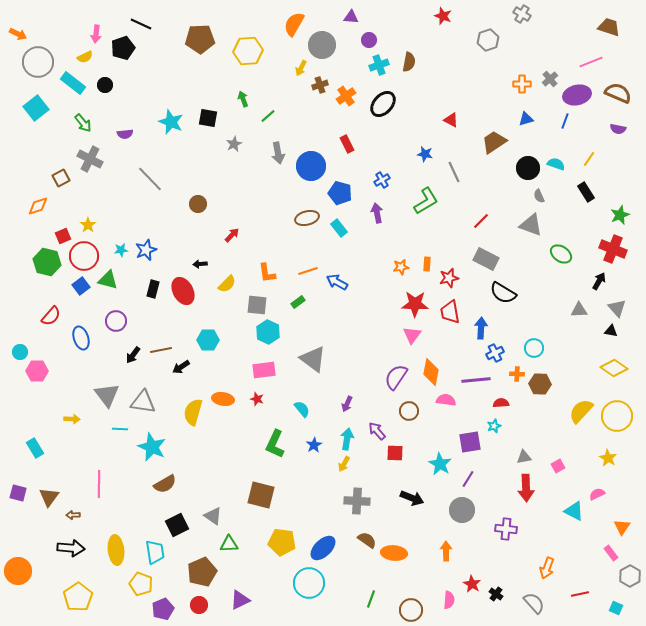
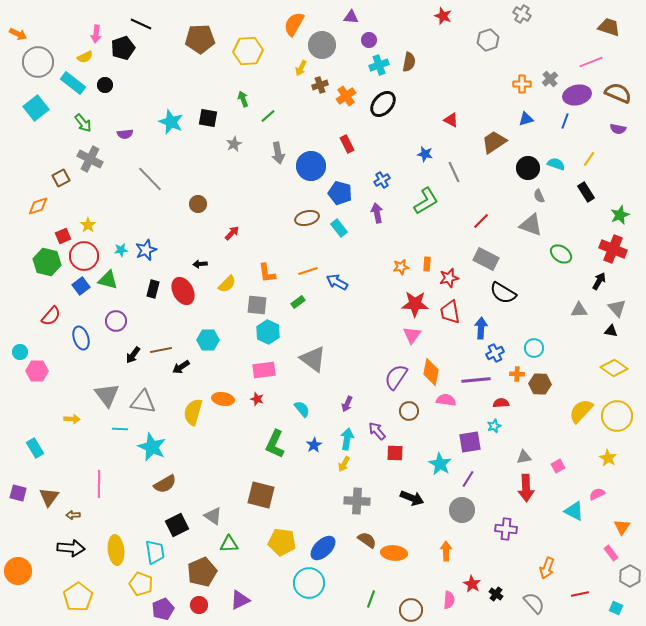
red arrow at (232, 235): moved 2 px up
